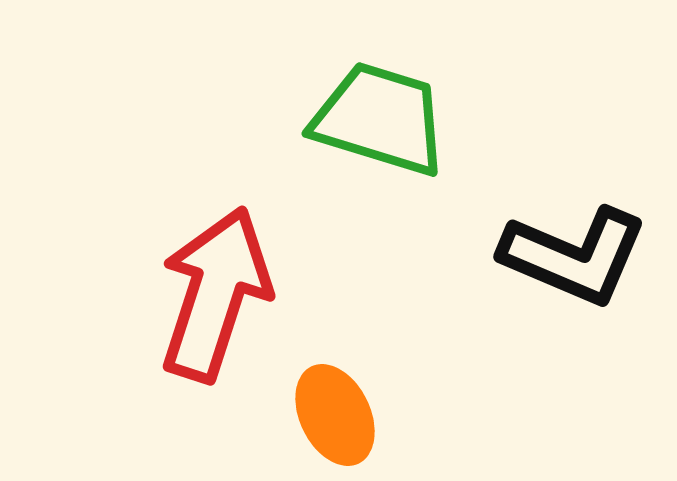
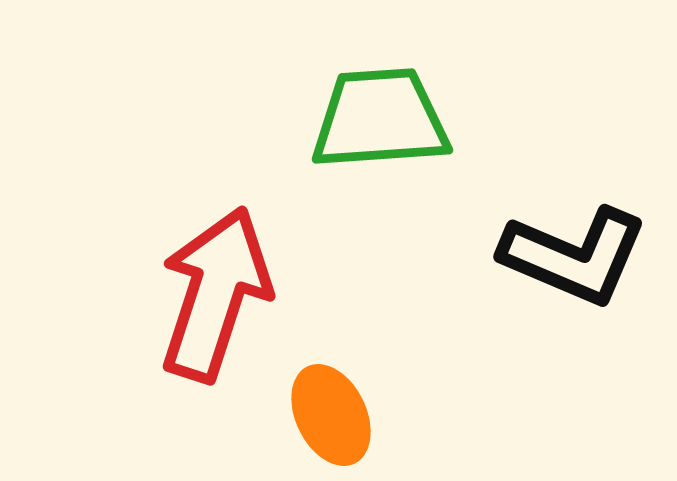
green trapezoid: rotated 21 degrees counterclockwise
orange ellipse: moved 4 px left
